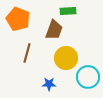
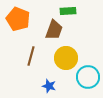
brown line: moved 4 px right, 3 px down
blue star: moved 2 px down; rotated 16 degrees clockwise
